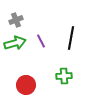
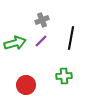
gray cross: moved 26 px right
purple line: rotated 72 degrees clockwise
